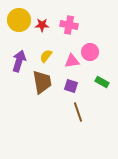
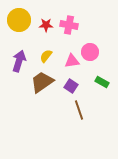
red star: moved 4 px right
brown trapezoid: rotated 115 degrees counterclockwise
purple square: rotated 16 degrees clockwise
brown line: moved 1 px right, 2 px up
